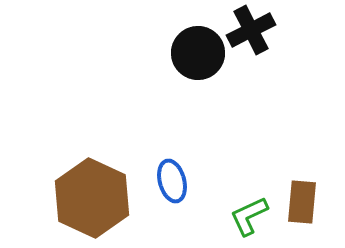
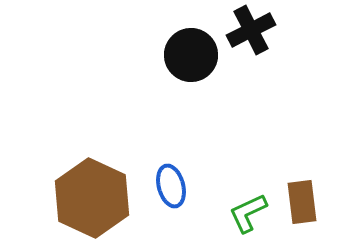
black circle: moved 7 px left, 2 px down
blue ellipse: moved 1 px left, 5 px down
brown rectangle: rotated 12 degrees counterclockwise
green L-shape: moved 1 px left, 3 px up
